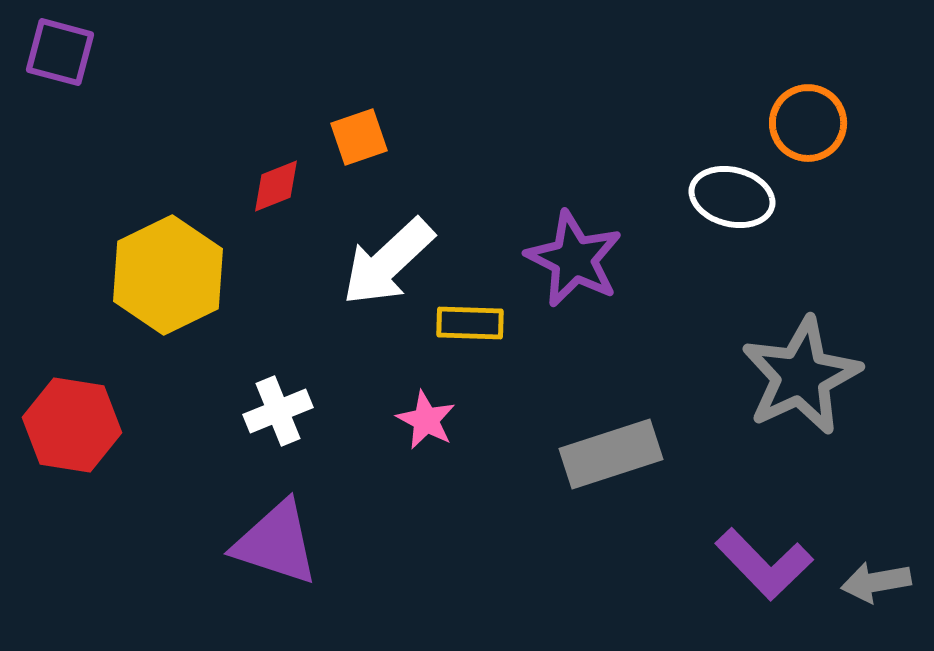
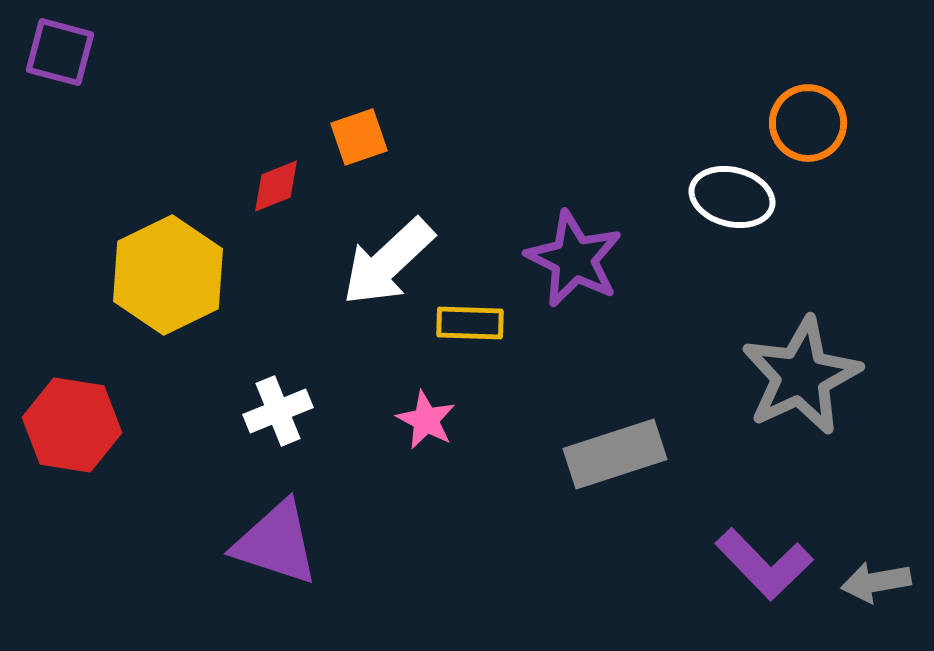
gray rectangle: moved 4 px right
